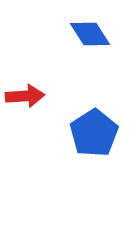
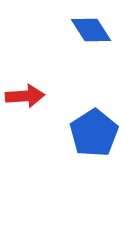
blue diamond: moved 1 px right, 4 px up
